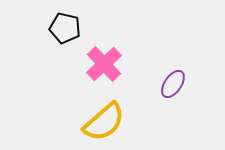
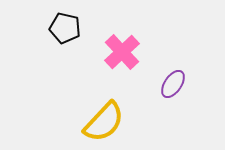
pink cross: moved 18 px right, 12 px up
yellow semicircle: rotated 6 degrees counterclockwise
